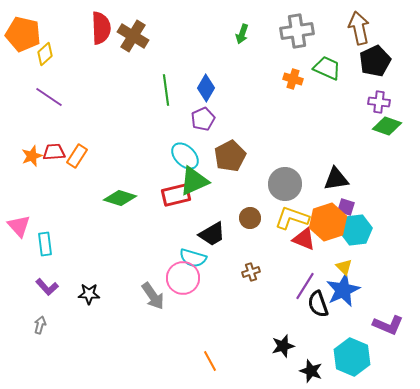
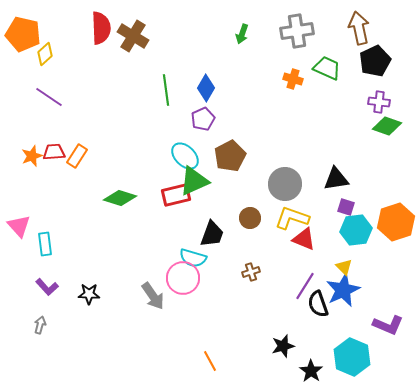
orange hexagon at (328, 222): moved 68 px right
black trapezoid at (212, 234): rotated 40 degrees counterclockwise
black star at (311, 371): rotated 15 degrees clockwise
